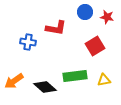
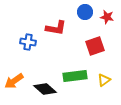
red square: rotated 12 degrees clockwise
yellow triangle: rotated 24 degrees counterclockwise
black diamond: moved 2 px down
